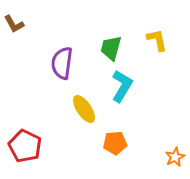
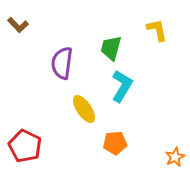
brown L-shape: moved 4 px right, 1 px down; rotated 15 degrees counterclockwise
yellow L-shape: moved 10 px up
